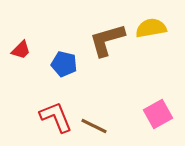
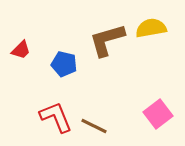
pink square: rotated 8 degrees counterclockwise
